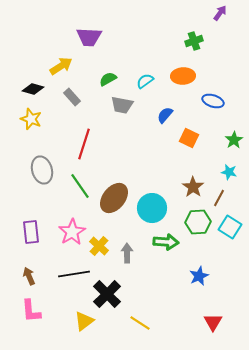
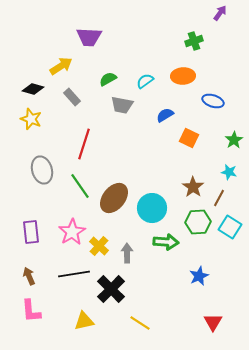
blue semicircle: rotated 18 degrees clockwise
black cross: moved 4 px right, 5 px up
yellow triangle: rotated 25 degrees clockwise
